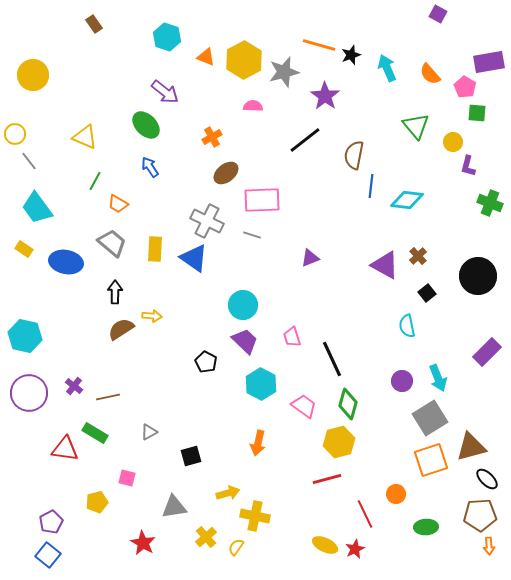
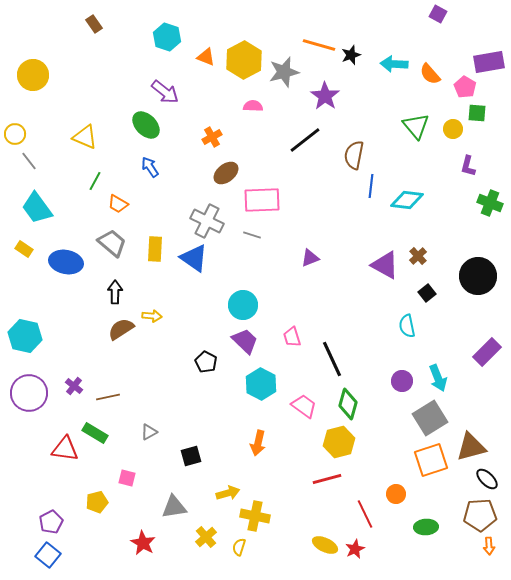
cyan arrow at (387, 68): moved 7 px right, 4 px up; rotated 64 degrees counterclockwise
yellow circle at (453, 142): moved 13 px up
yellow semicircle at (236, 547): moved 3 px right; rotated 18 degrees counterclockwise
